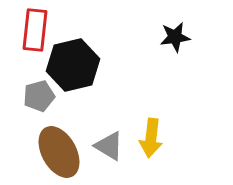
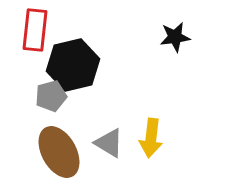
gray pentagon: moved 12 px right
gray triangle: moved 3 px up
